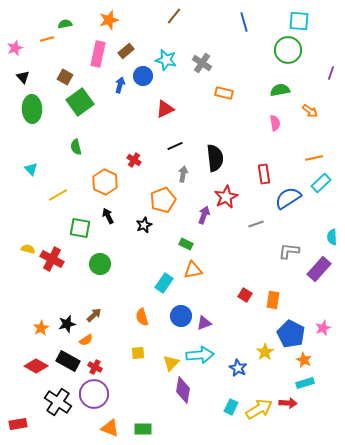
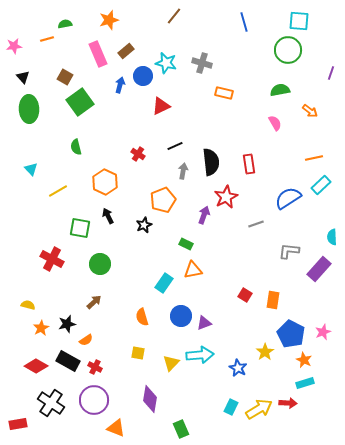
pink star at (15, 48): moved 1 px left, 2 px up; rotated 14 degrees clockwise
pink rectangle at (98, 54): rotated 35 degrees counterclockwise
cyan star at (166, 60): moved 3 px down
gray cross at (202, 63): rotated 18 degrees counterclockwise
green ellipse at (32, 109): moved 3 px left
red triangle at (165, 109): moved 4 px left, 3 px up
pink semicircle at (275, 123): rotated 21 degrees counterclockwise
black semicircle at (215, 158): moved 4 px left, 4 px down
red cross at (134, 160): moved 4 px right, 6 px up
gray arrow at (183, 174): moved 3 px up
red rectangle at (264, 174): moved 15 px left, 10 px up
cyan rectangle at (321, 183): moved 2 px down
yellow line at (58, 195): moved 4 px up
yellow semicircle at (28, 249): moved 56 px down
brown arrow at (94, 315): moved 13 px up
pink star at (323, 328): moved 4 px down
yellow square at (138, 353): rotated 16 degrees clockwise
purple diamond at (183, 390): moved 33 px left, 9 px down
purple circle at (94, 394): moved 6 px down
black cross at (58, 402): moved 7 px left, 1 px down
orange triangle at (110, 428): moved 6 px right
green rectangle at (143, 429): moved 38 px right; rotated 66 degrees clockwise
